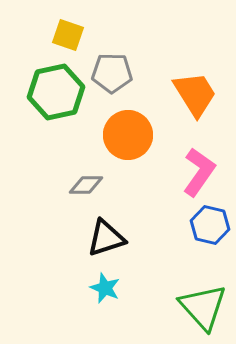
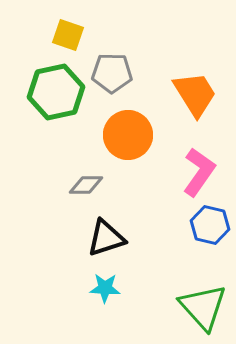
cyan star: rotated 20 degrees counterclockwise
